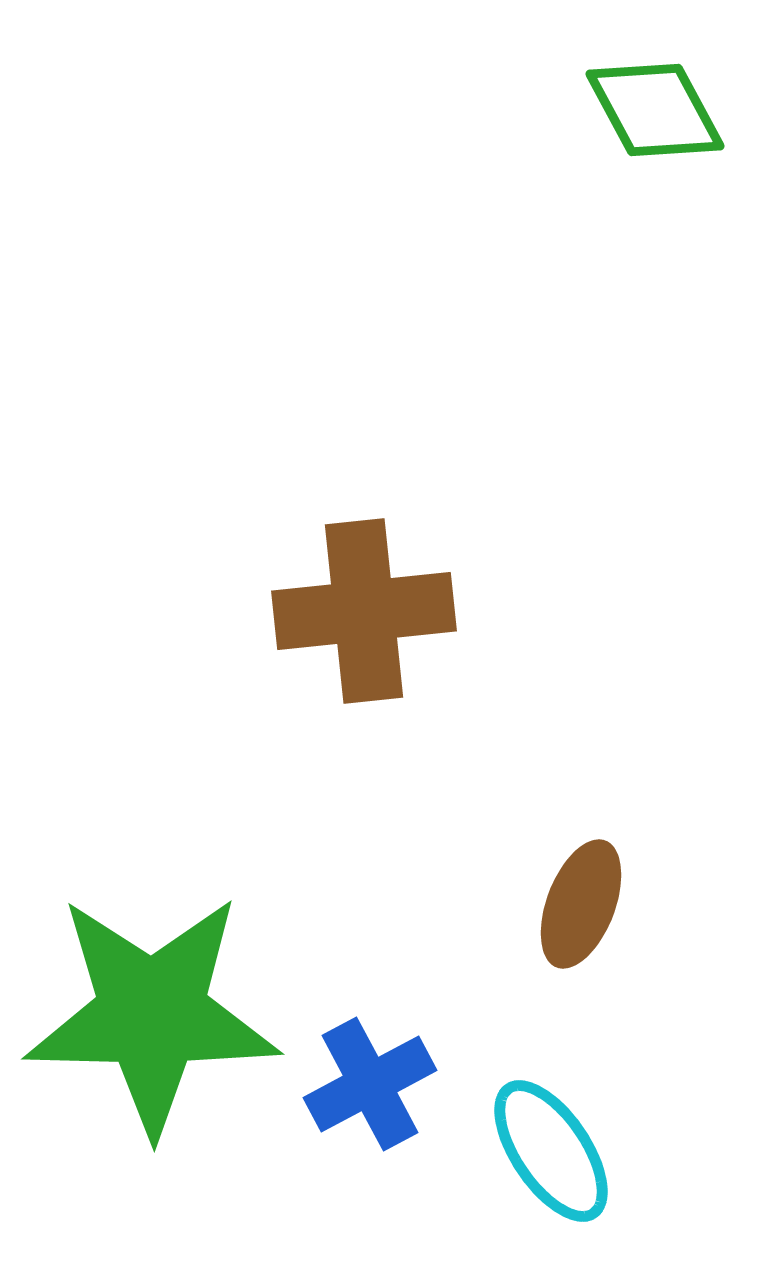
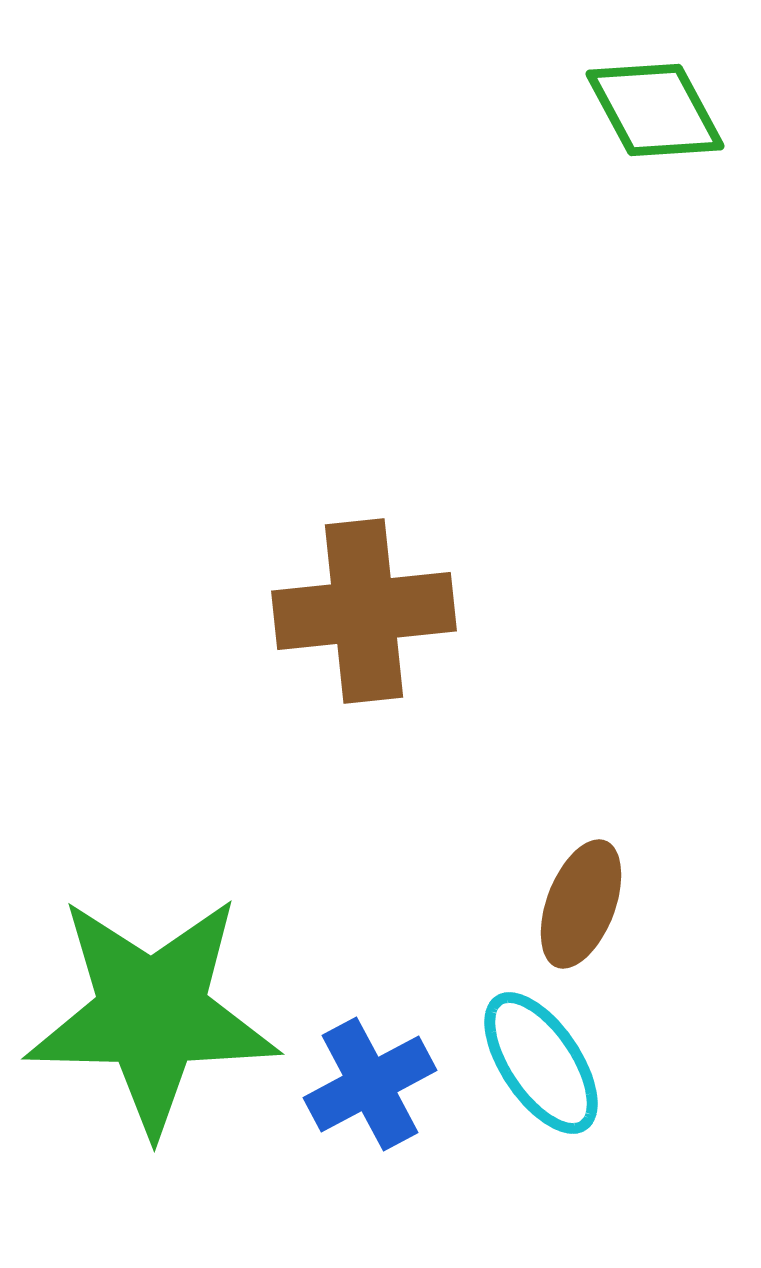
cyan ellipse: moved 10 px left, 88 px up
